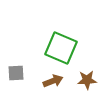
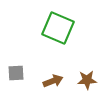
green square: moved 3 px left, 20 px up
